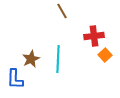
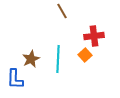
orange square: moved 20 px left
